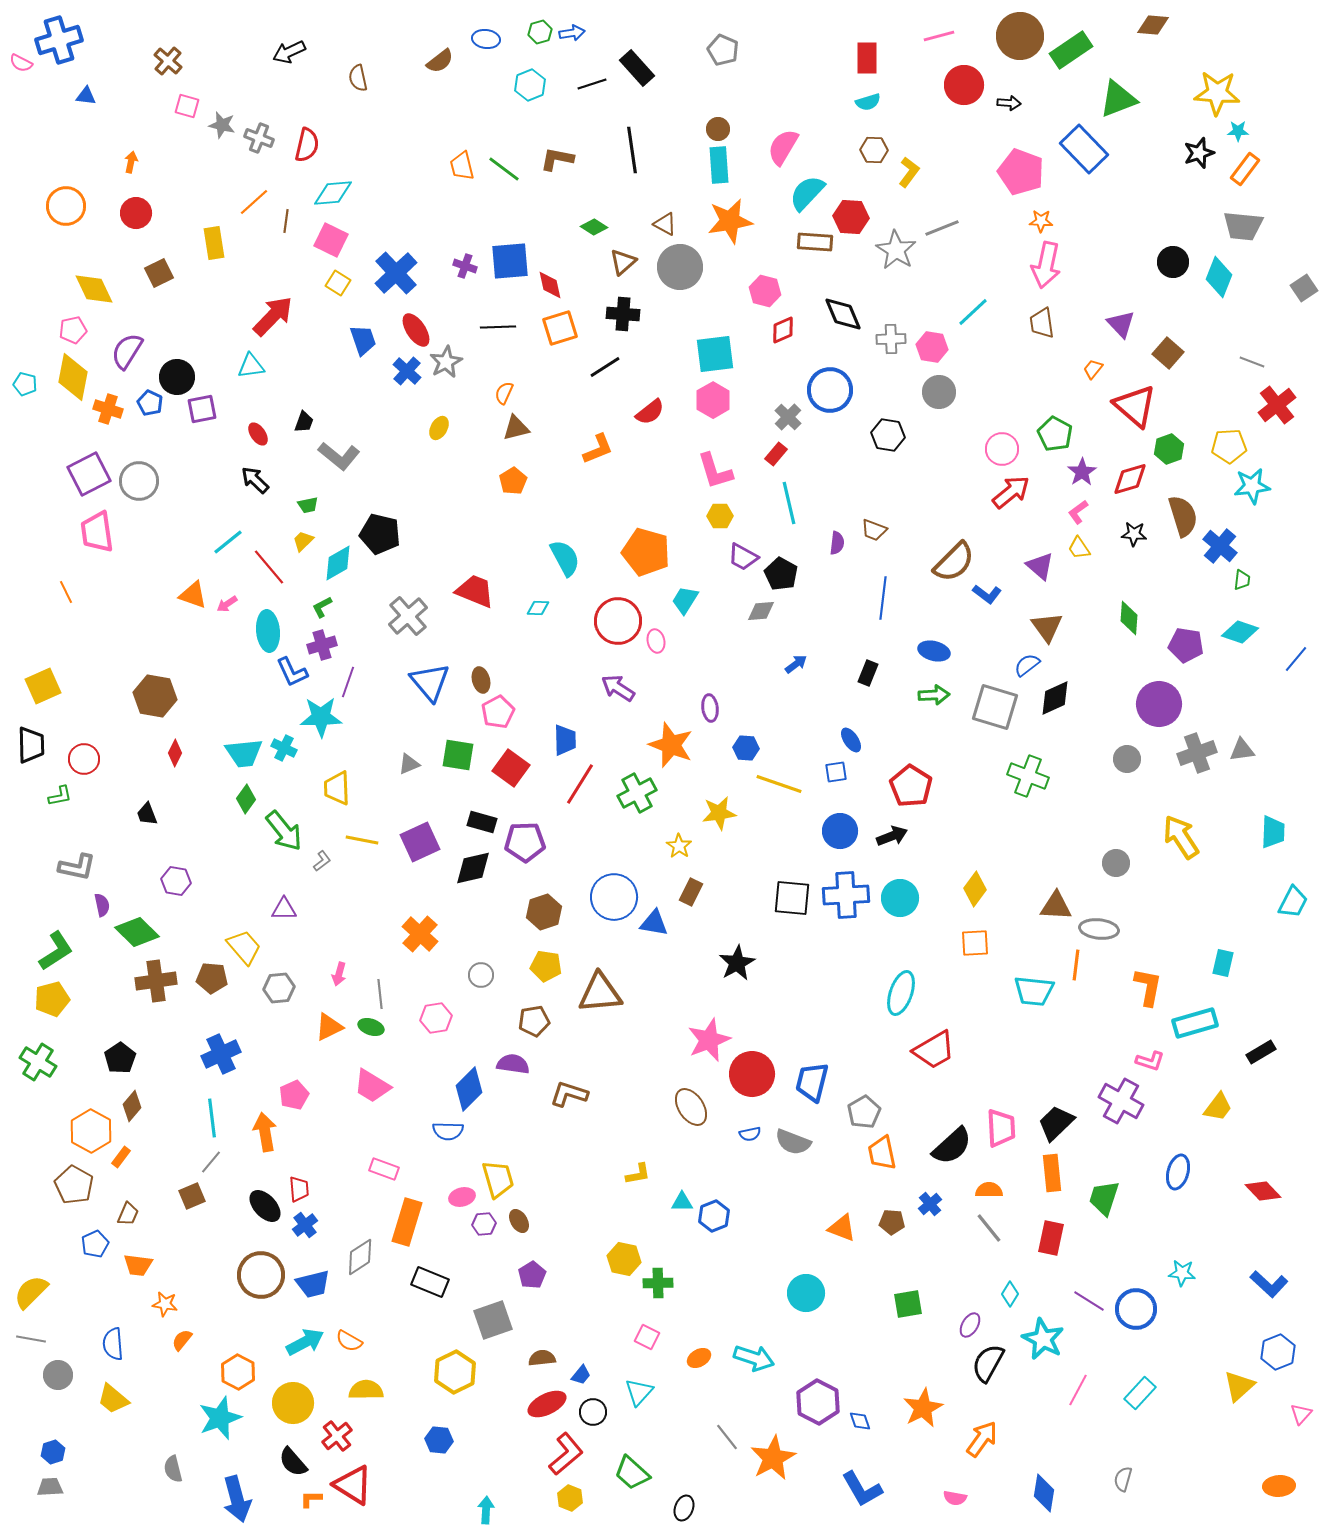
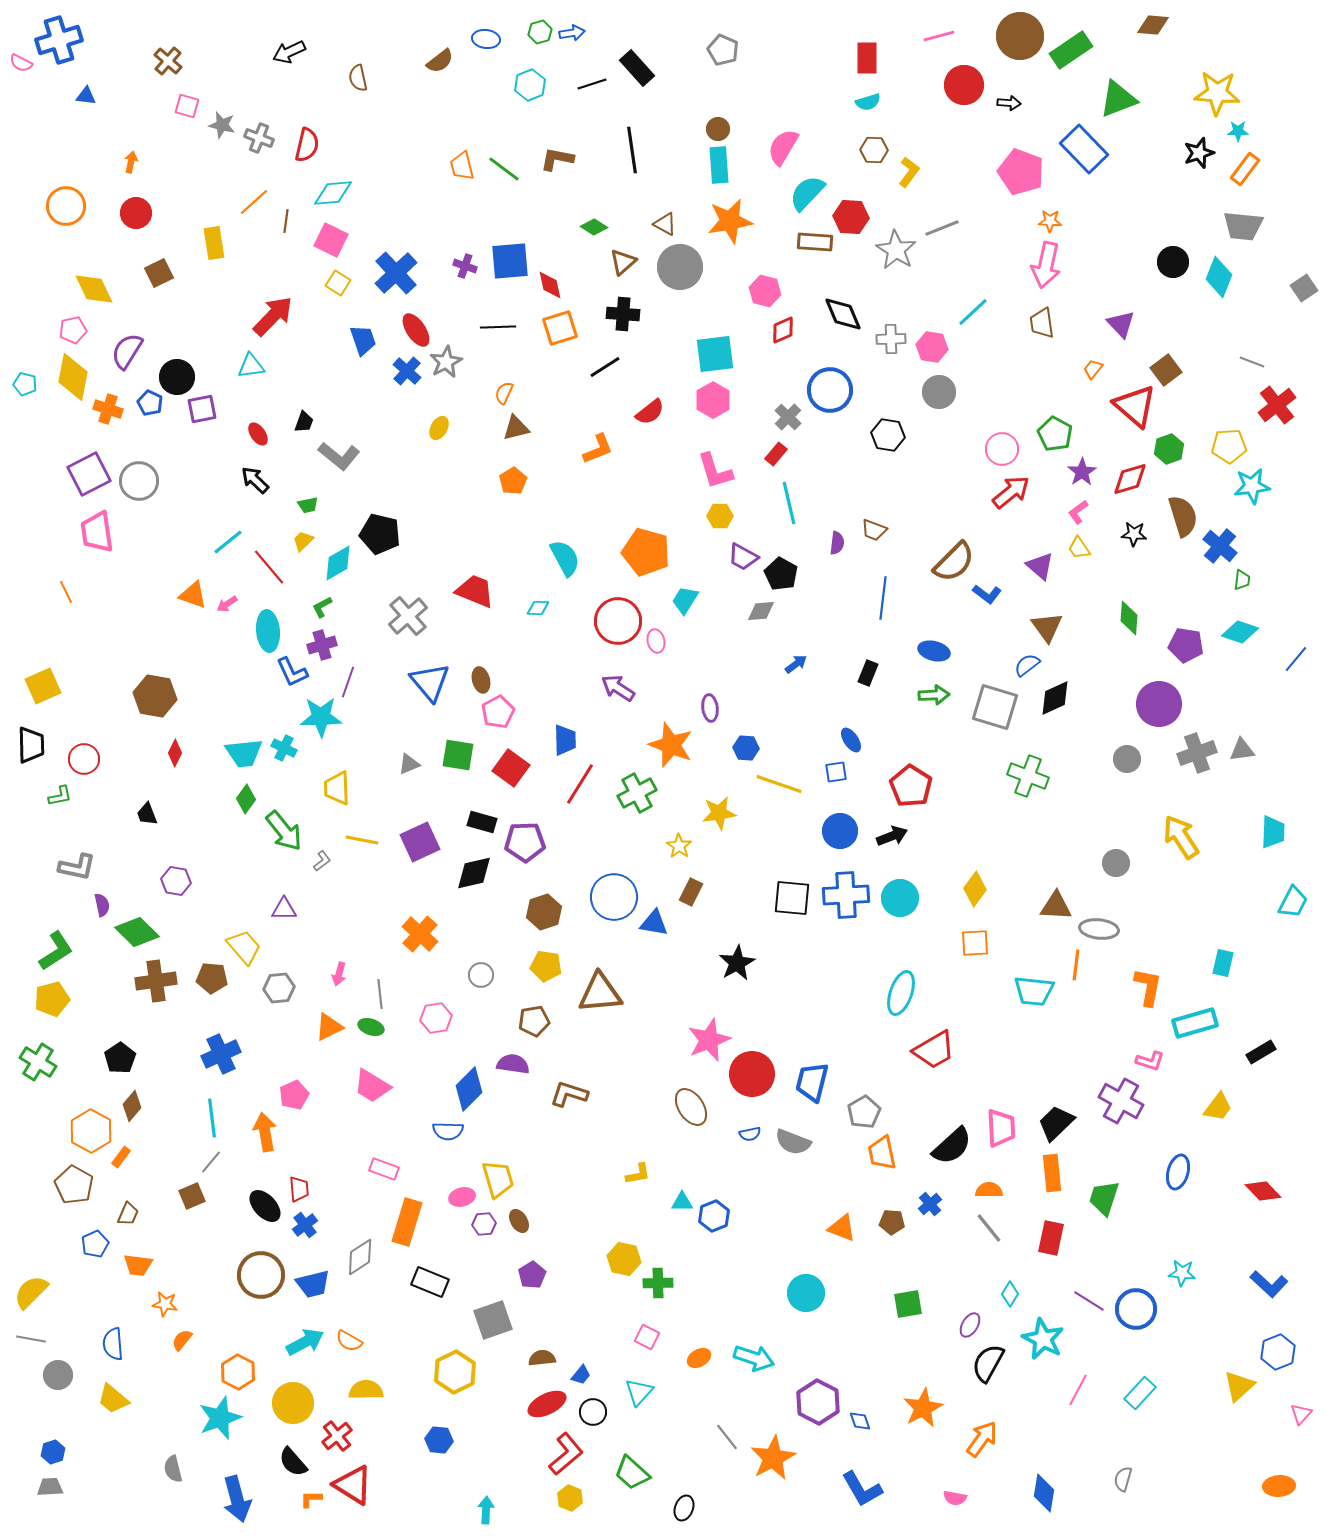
orange star at (1041, 221): moved 9 px right
brown square at (1168, 353): moved 2 px left, 17 px down; rotated 12 degrees clockwise
black diamond at (473, 868): moved 1 px right, 5 px down
